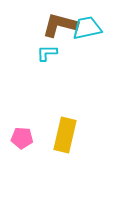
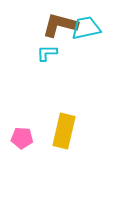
cyan trapezoid: moved 1 px left
yellow rectangle: moved 1 px left, 4 px up
